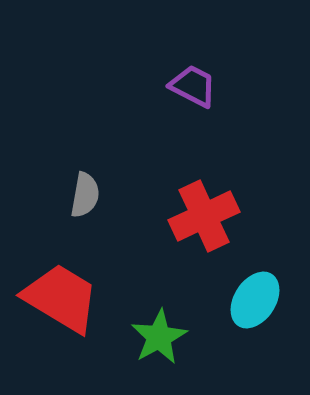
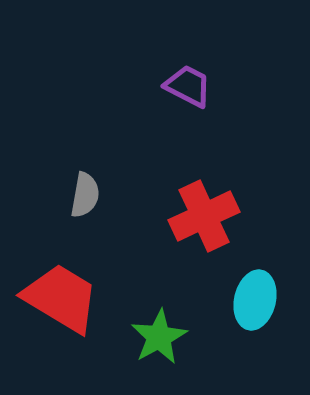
purple trapezoid: moved 5 px left
cyan ellipse: rotated 20 degrees counterclockwise
